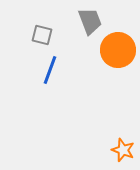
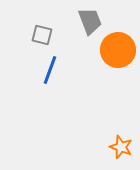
orange star: moved 2 px left, 3 px up
